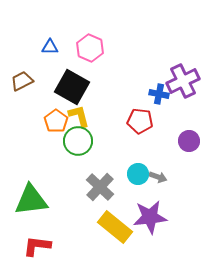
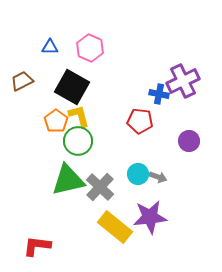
green triangle: moved 37 px right, 20 px up; rotated 6 degrees counterclockwise
